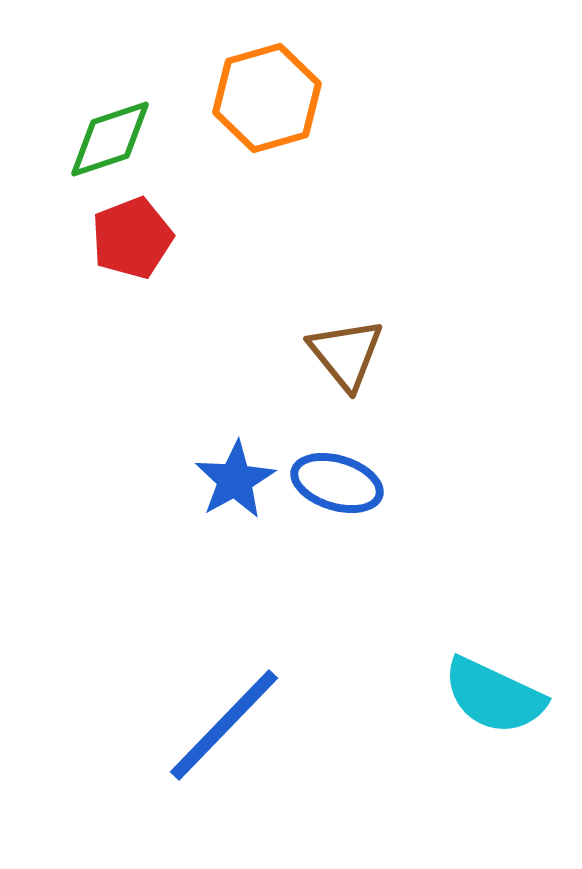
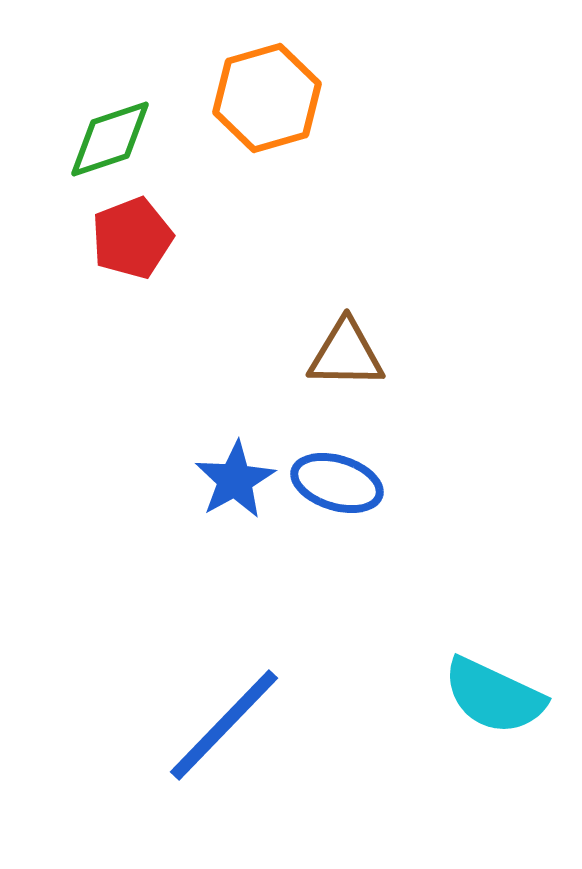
brown triangle: rotated 50 degrees counterclockwise
